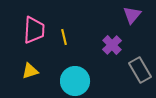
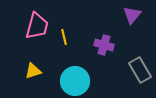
pink trapezoid: moved 3 px right, 4 px up; rotated 12 degrees clockwise
purple cross: moved 8 px left; rotated 30 degrees counterclockwise
yellow triangle: moved 3 px right
